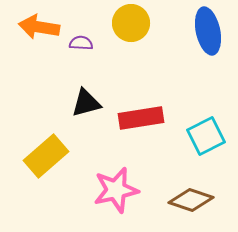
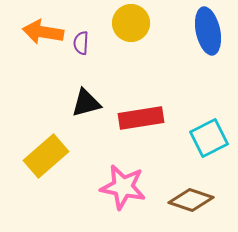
orange arrow: moved 4 px right, 5 px down
purple semicircle: rotated 90 degrees counterclockwise
cyan square: moved 3 px right, 2 px down
pink star: moved 7 px right, 3 px up; rotated 24 degrees clockwise
